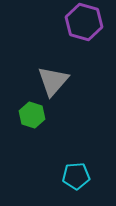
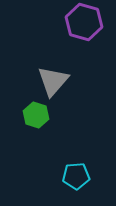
green hexagon: moved 4 px right
